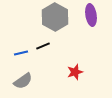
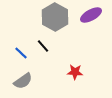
purple ellipse: rotated 70 degrees clockwise
black line: rotated 72 degrees clockwise
blue line: rotated 56 degrees clockwise
red star: rotated 21 degrees clockwise
